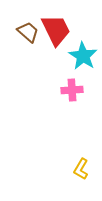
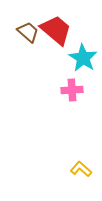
red trapezoid: rotated 24 degrees counterclockwise
cyan star: moved 2 px down
yellow L-shape: rotated 100 degrees clockwise
